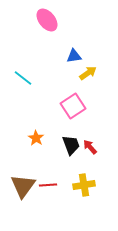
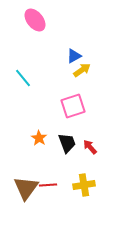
pink ellipse: moved 12 px left
blue triangle: rotated 21 degrees counterclockwise
yellow arrow: moved 6 px left, 3 px up
cyan line: rotated 12 degrees clockwise
pink square: rotated 15 degrees clockwise
orange star: moved 3 px right
black trapezoid: moved 4 px left, 2 px up
brown triangle: moved 3 px right, 2 px down
